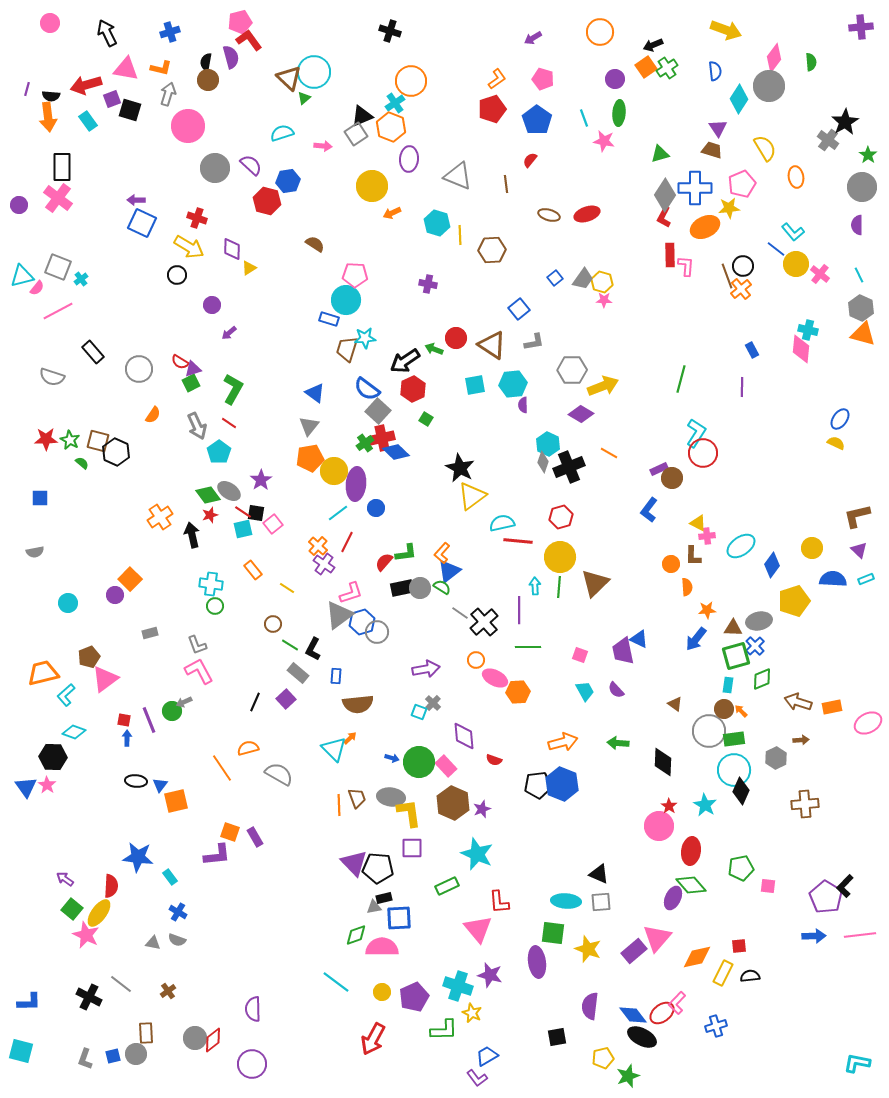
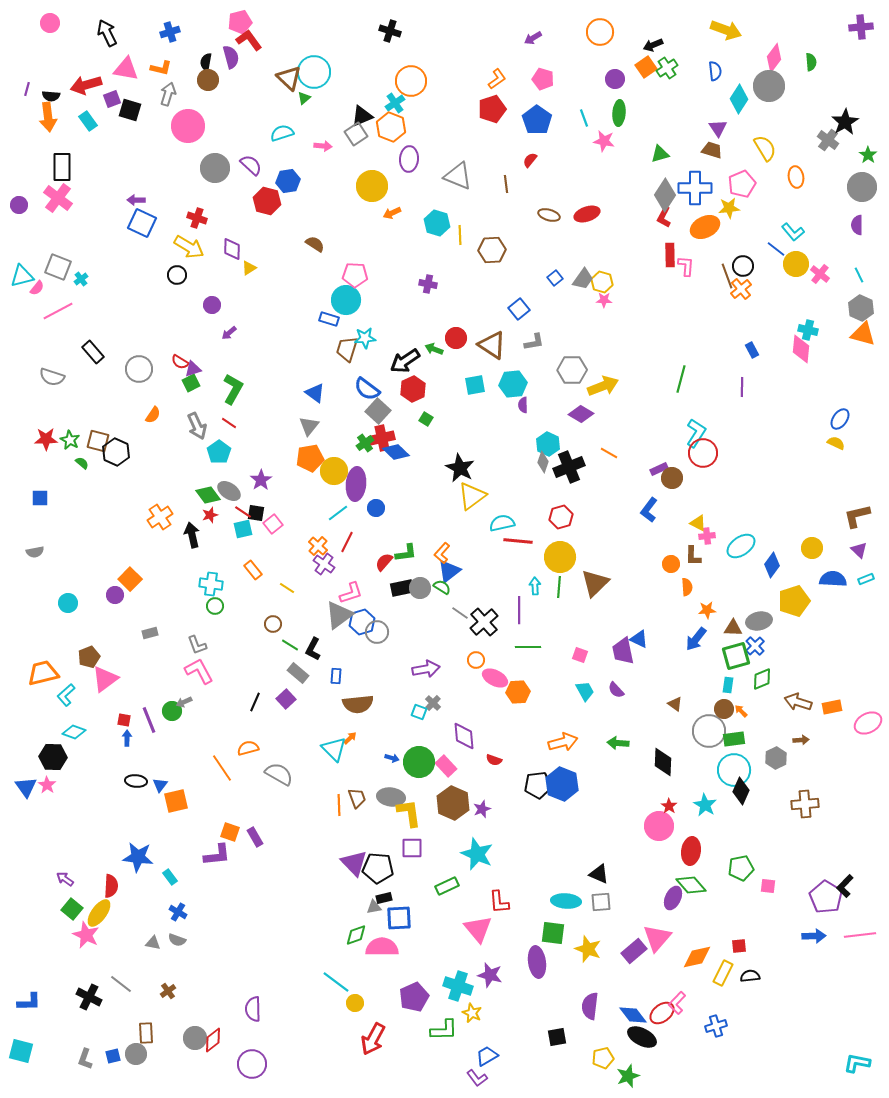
yellow circle at (382, 992): moved 27 px left, 11 px down
